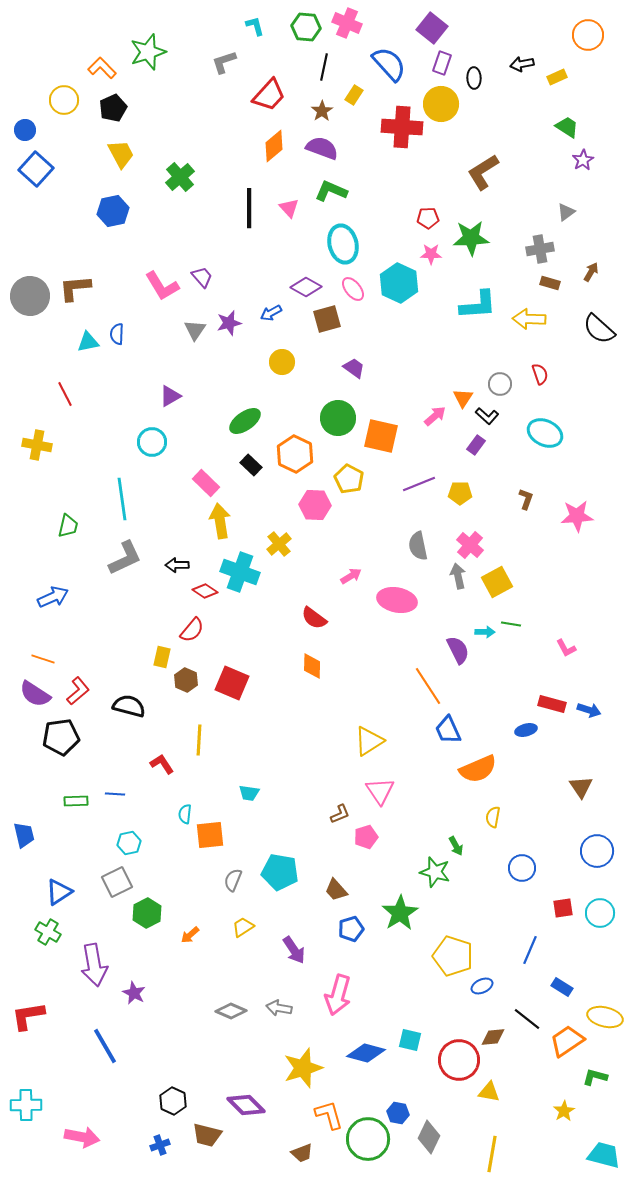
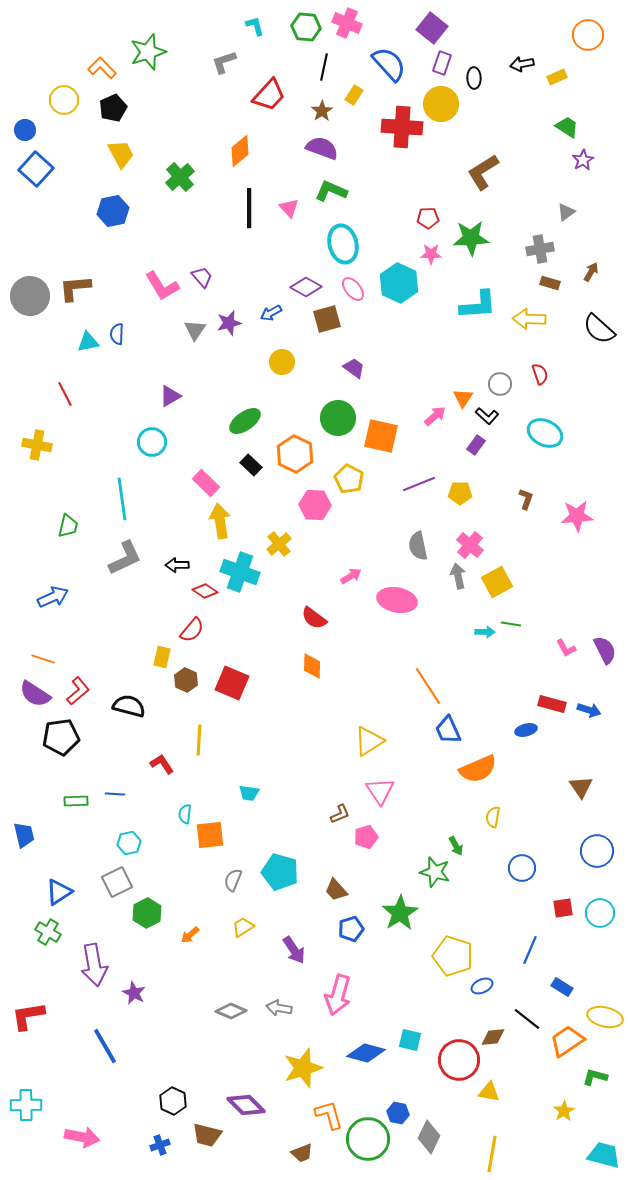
orange diamond at (274, 146): moved 34 px left, 5 px down
purple semicircle at (458, 650): moved 147 px right
cyan pentagon at (280, 872): rotated 6 degrees clockwise
